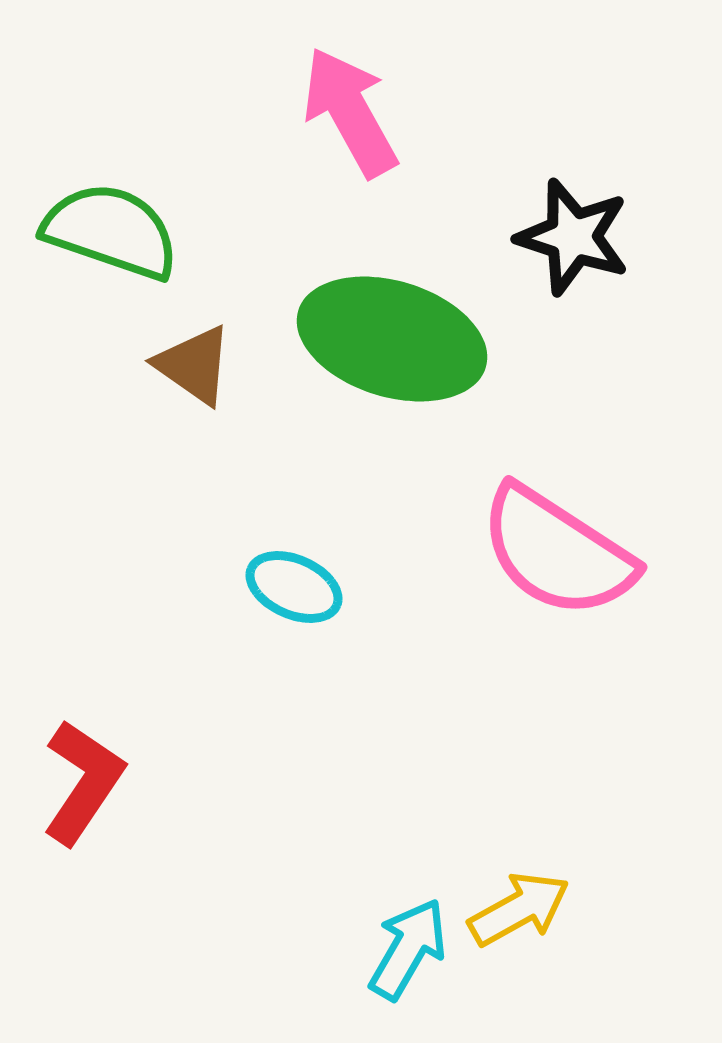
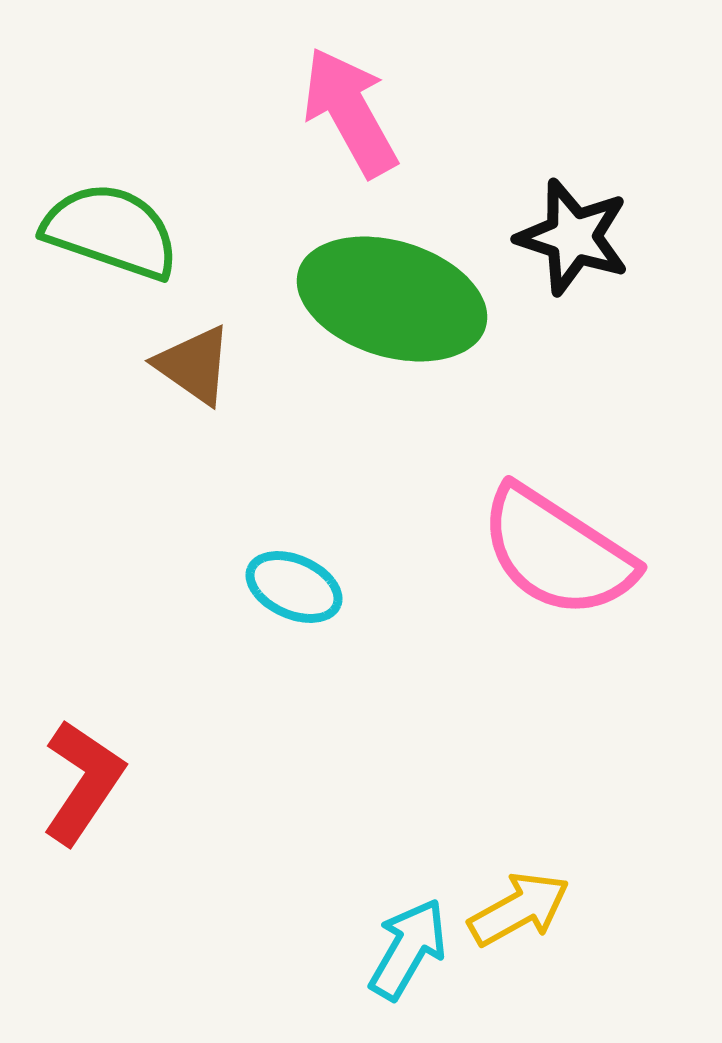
green ellipse: moved 40 px up
